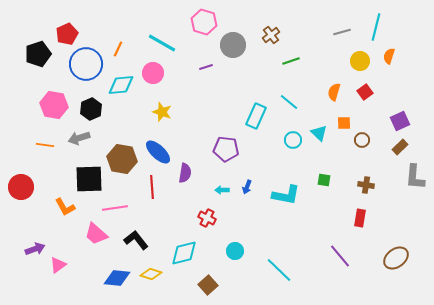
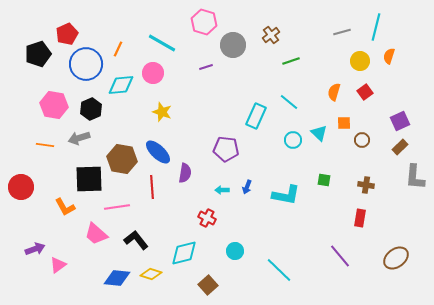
pink line at (115, 208): moved 2 px right, 1 px up
